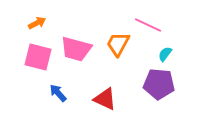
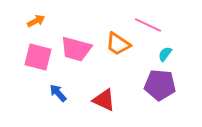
orange arrow: moved 1 px left, 2 px up
orange trapezoid: rotated 84 degrees counterclockwise
purple pentagon: moved 1 px right, 1 px down
red triangle: moved 1 px left, 1 px down
